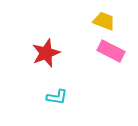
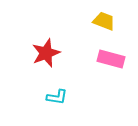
pink rectangle: moved 8 px down; rotated 12 degrees counterclockwise
